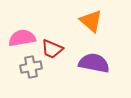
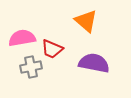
orange triangle: moved 5 px left
